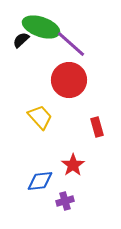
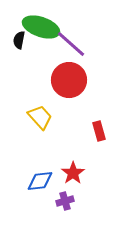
black semicircle: moved 2 px left; rotated 36 degrees counterclockwise
red rectangle: moved 2 px right, 4 px down
red star: moved 8 px down
